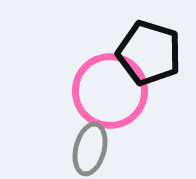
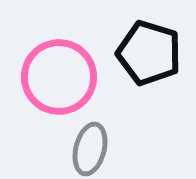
pink circle: moved 51 px left, 14 px up
